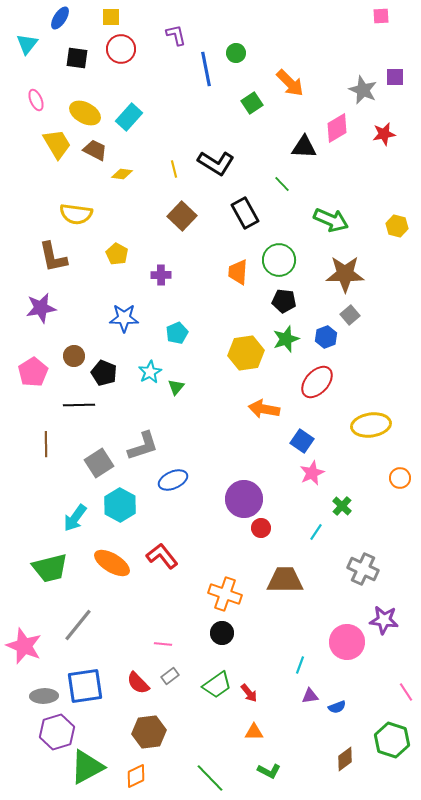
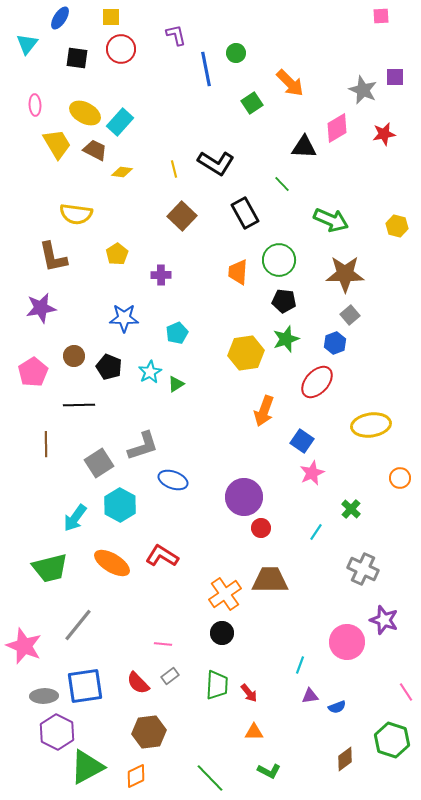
pink ellipse at (36, 100): moved 1 px left, 5 px down; rotated 20 degrees clockwise
cyan rectangle at (129, 117): moved 9 px left, 5 px down
yellow diamond at (122, 174): moved 2 px up
yellow pentagon at (117, 254): rotated 10 degrees clockwise
blue hexagon at (326, 337): moved 9 px right, 6 px down
black pentagon at (104, 373): moved 5 px right, 6 px up
green triangle at (176, 387): moved 3 px up; rotated 18 degrees clockwise
orange arrow at (264, 409): moved 2 px down; rotated 80 degrees counterclockwise
blue ellipse at (173, 480): rotated 44 degrees clockwise
purple circle at (244, 499): moved 2 px up
green cross at (342, 506): moved 9 px right, 3 px down
red L-shape at (162, 556): rotated 20 degrees counterclockwise
brown trapezoid at (285, 580): moved 15 px left
orange cross at (225, 594): rotated 36 degrees clockwise
purple star at (384, 620): rotated 12 degrees clockwise
green trapezoid at (217, 685): rotated 52 degrees counterclockwise
purple hexagon at (57, 732): rotated 16 degrees counterclockwise
